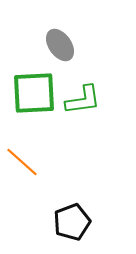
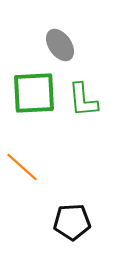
green L-shape: rotated 93 degrees clockwise
orange line: moved 5 px down
black pentagon: rotated 18 degrees clockwise
